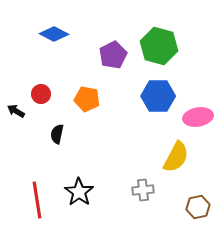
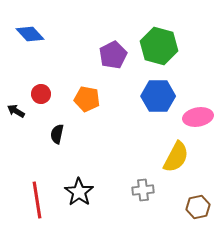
blue diamond: moved 24 px left; rotated 20 degrees clockwise
